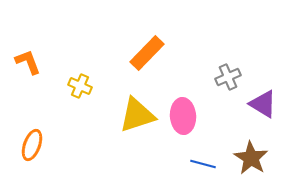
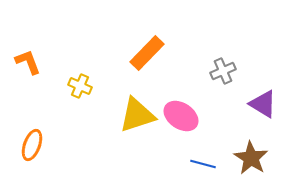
gray cross: moved 5 px left, 6 px up
pink ellipse: moved 2 px left; rotated 52 degrees counterclockwise
